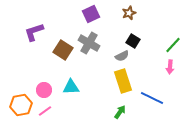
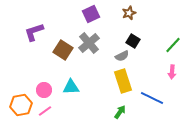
gray cross: rotated 20 degrees clockwise
pink arrow: moved 2 px right, 5 px down
